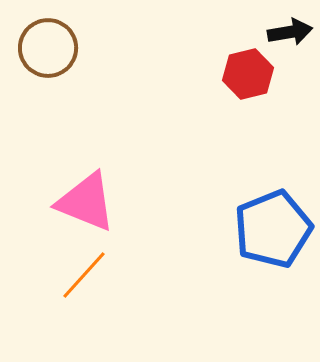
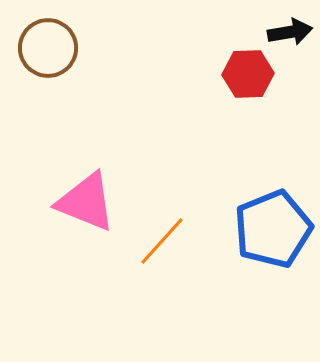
red hexagon: rotated 12 degrees clockwise
orange line: moved 78 px right, 34 px up
